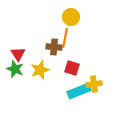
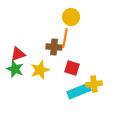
red triangle: rotated 42 degrees clockwise
